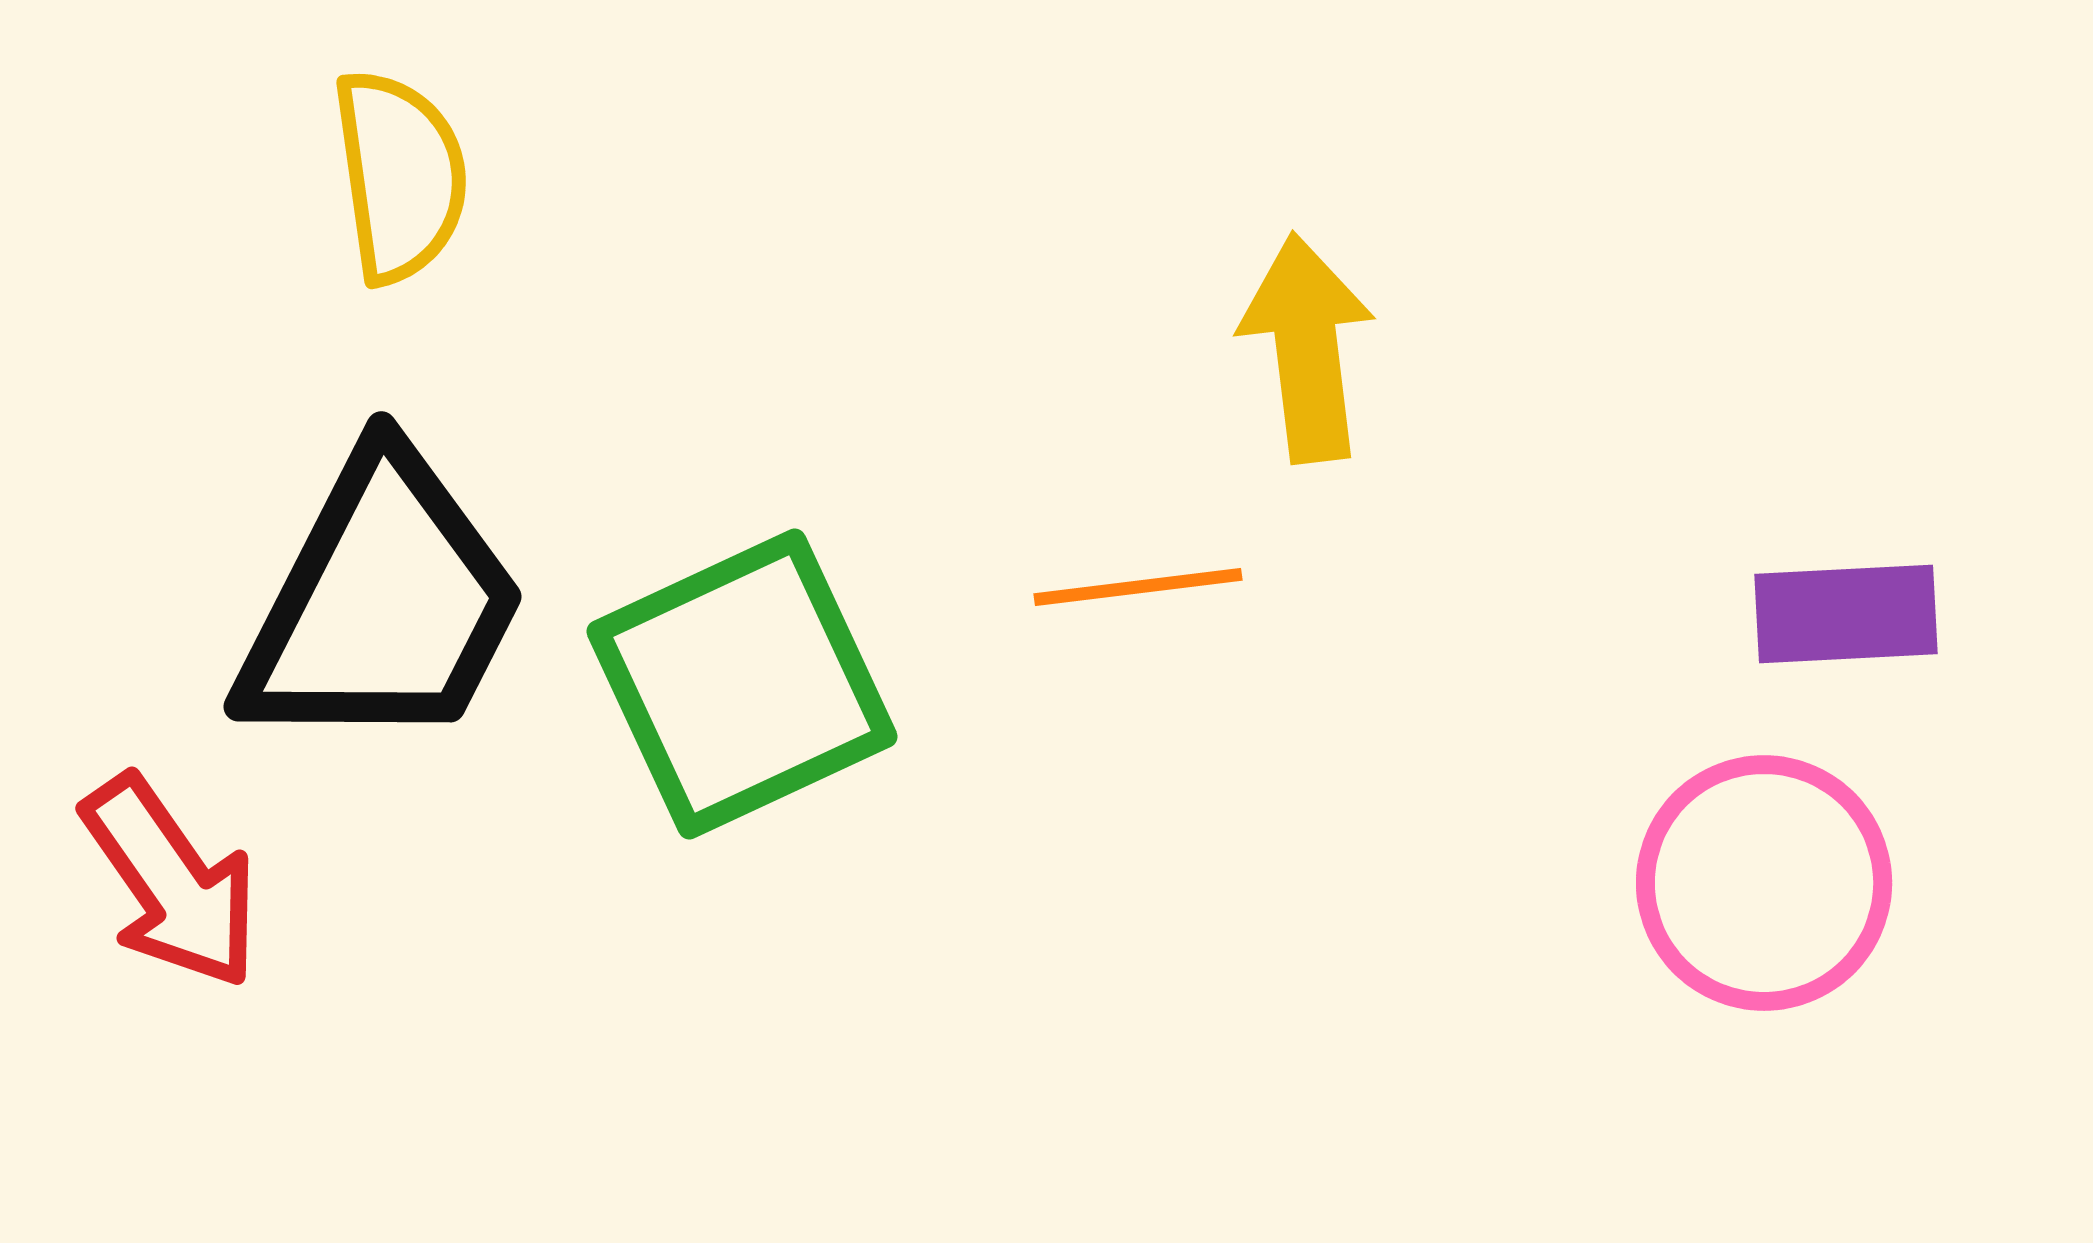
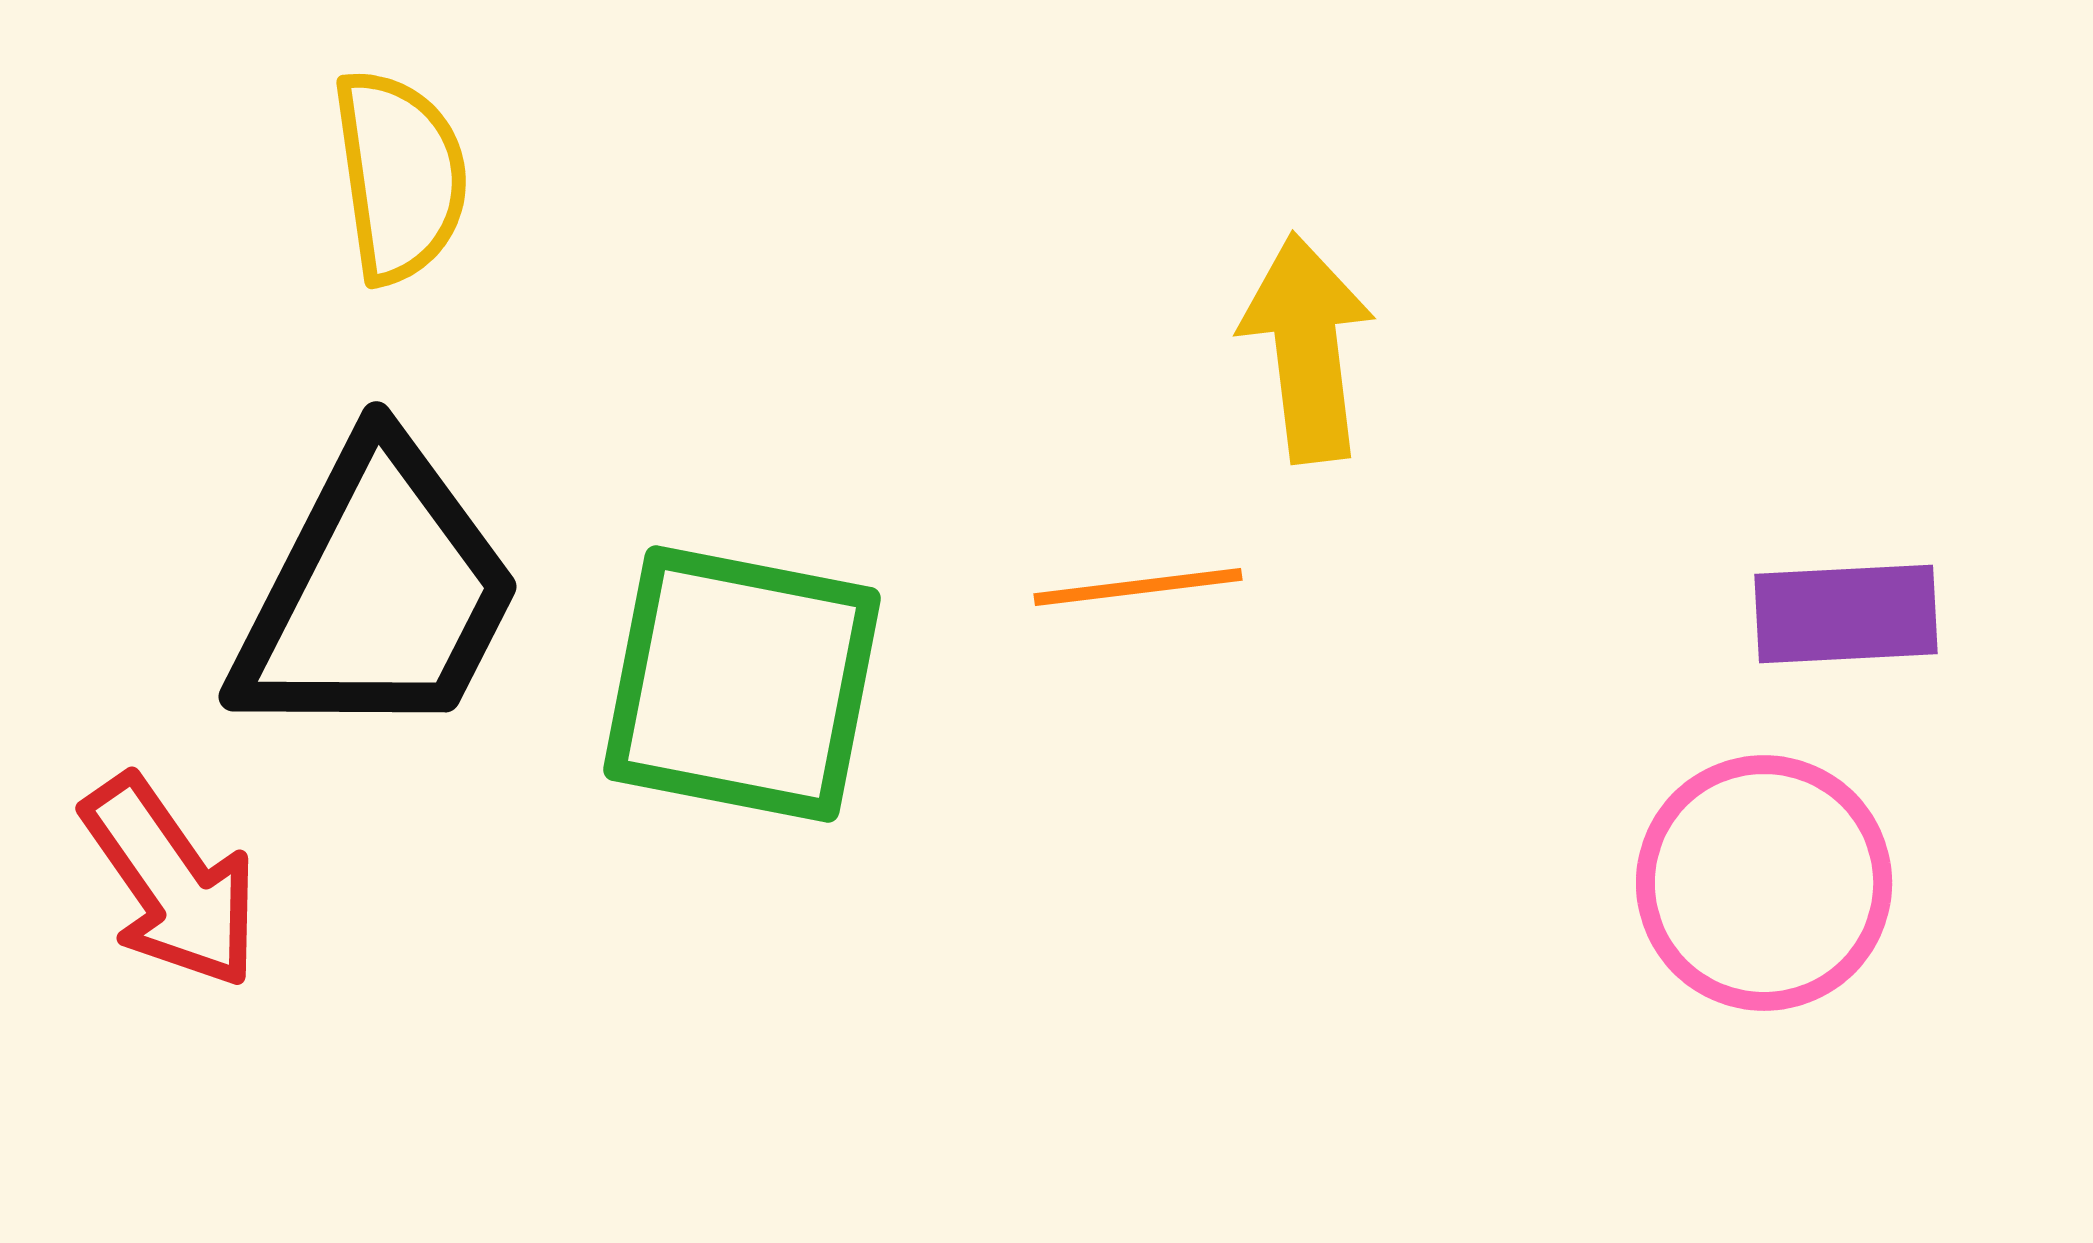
black trapezoid: moved 5 px left, 10 px up
green square: rotated 36 degrees clockwise
